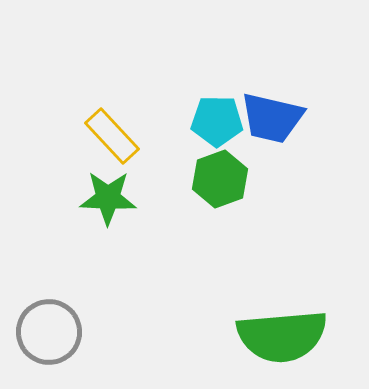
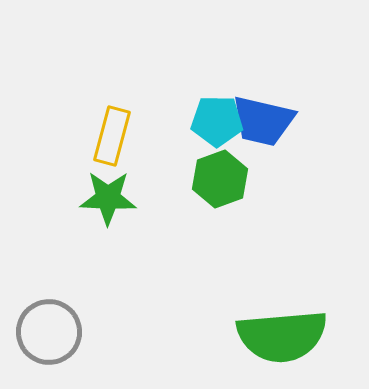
blue trapezoid: moved 9 px left, 3 px down
yellow rectangle: rotated 58 degrees clockwise
